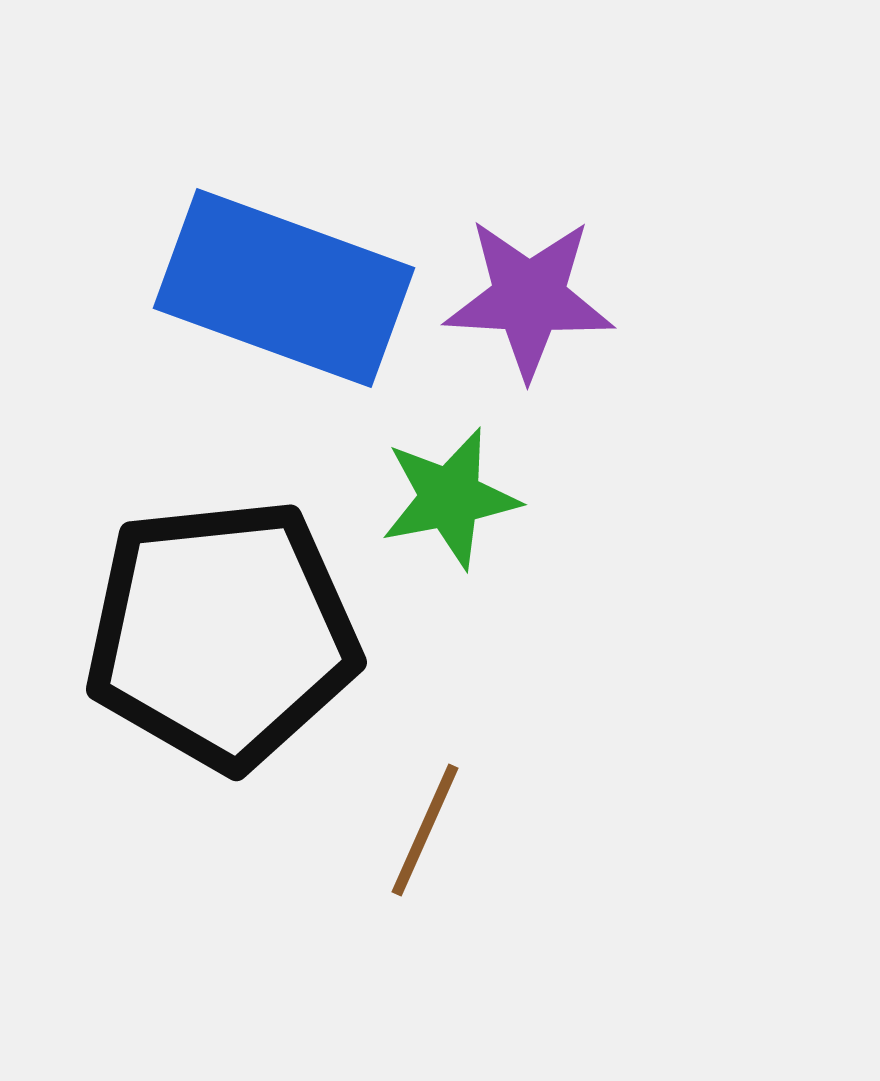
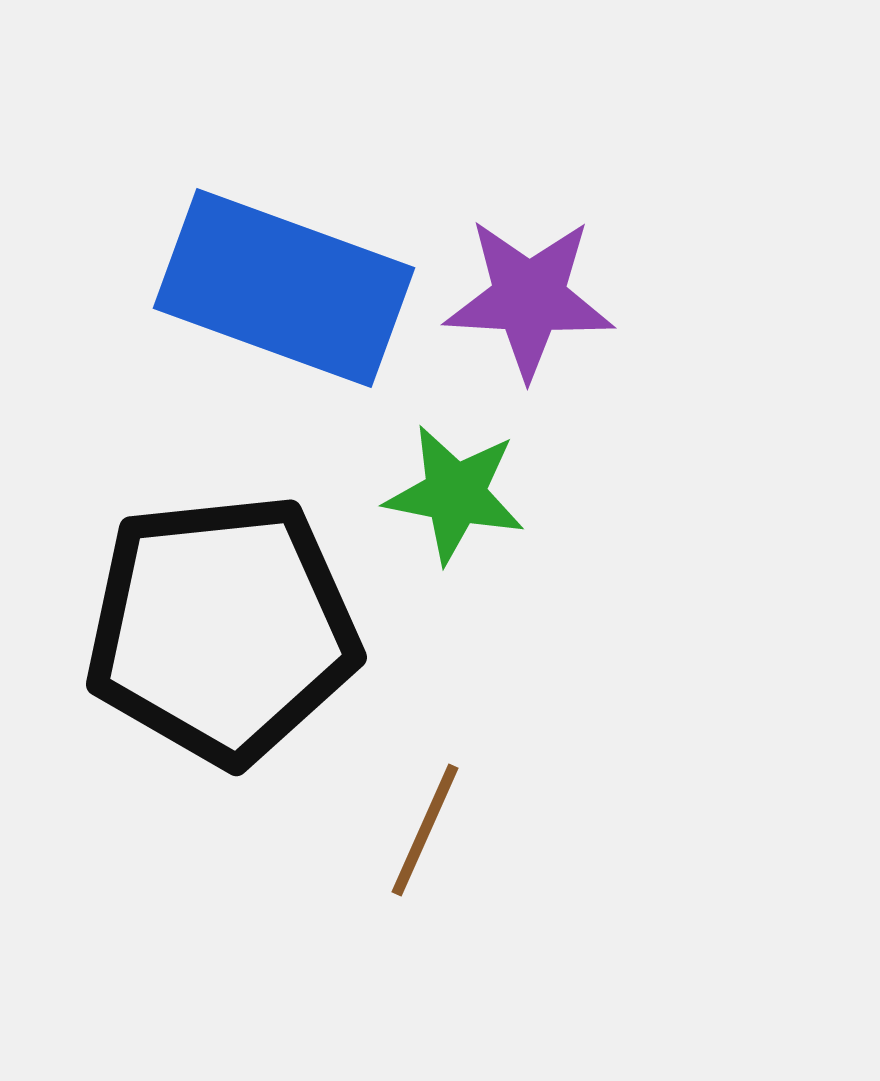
green star: moved 5 px right, 4 px up; rotated 22 degrees clockwise
black pentagon: moved 5 px up
